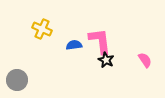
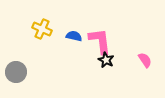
blue semicircle: moved 9 px up; rotated 21 degrees clockwise
gray circle: moved 1 px left, 8 px up
